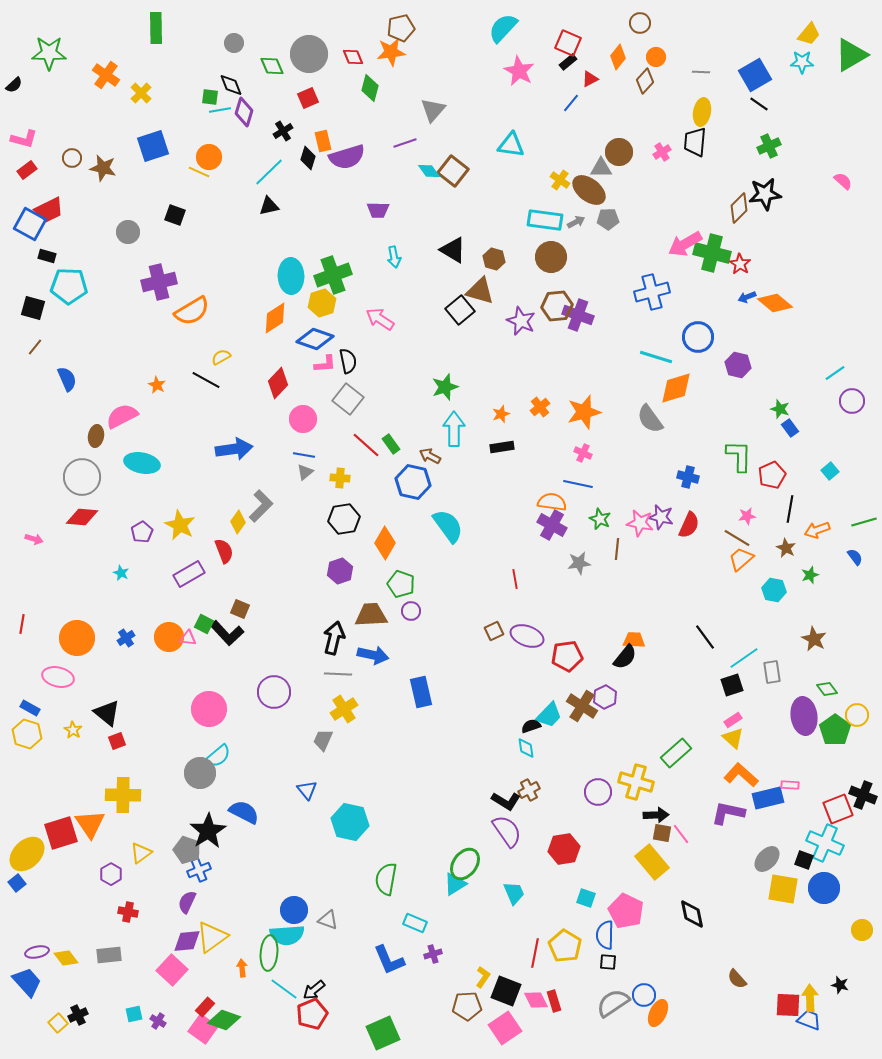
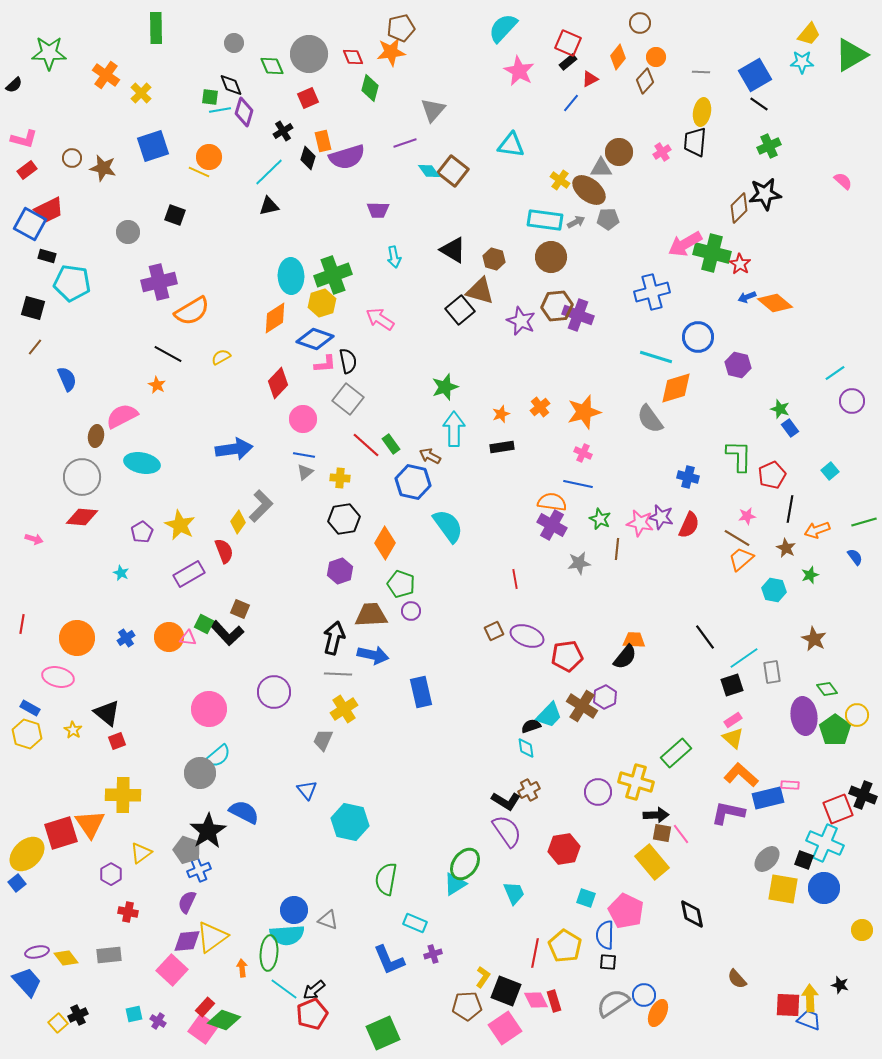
cyan pentagon at (69, 286): moved 3 px right, 3 px up; rotated 6 degrees clockwise
black line at (206, 380): moved 38 px left, 26 px up
